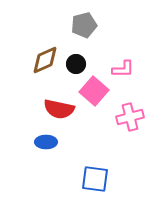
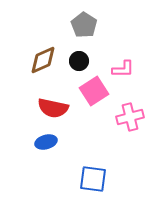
gray pentagon: rotated 25 degrees counterclockwise
brown diamond: moved 2 px left
black circle: moved 3 px right, 3 px up
pink square: rotated 16 degrees clockwise
red semicircle: moved 6 px left, 1 px up
blue ellipse: rotated 15 degrees counterclockwise
blue square: moved 2 px left
